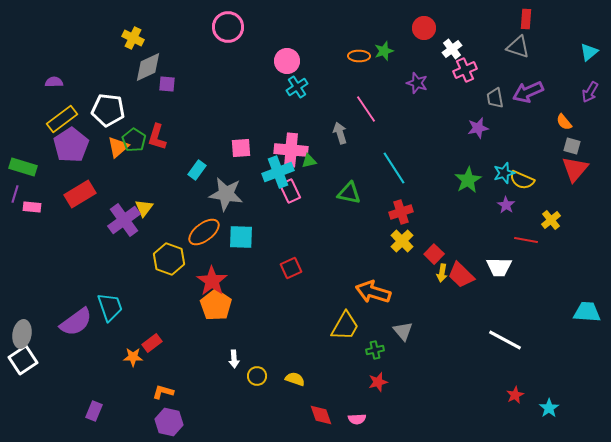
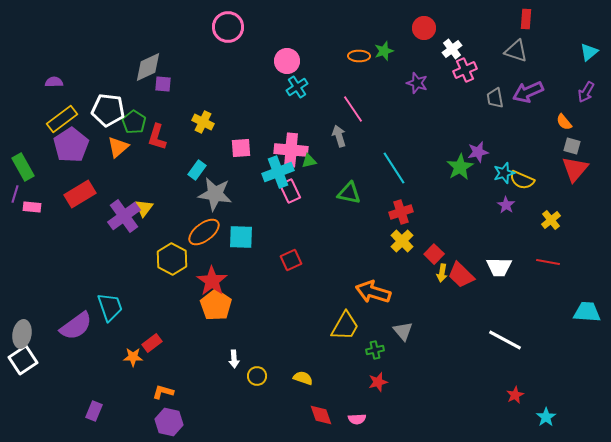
yellow cross at (133, 38): moved 70 px right, 84 px down
gray triangle at (518, 47): moved 2 px left, 4 px down
purple square at (167, 84): moved 4 px left
purple arrow at (590, 92): moved 4 px left
pink line at (366, 109): moved 13 px left
purple star at (478, 128): moved 24 px down
gray arrow at (340, 133): moved 1 px left, 3 px down
green pentagon at (134, 140): moved 18 px up
green rectangle at (23, 167): rotated 44 degrees clockwise
green star at (468, 180): moved 8 px left, 13 px up
gray star at (226, 194): moved 11 px left
purple cross at (124, 220): moved 4 px up
red line at (526, 240): moved 22 px right, 22 px down
yellow hexagon at (169, 259): moved 3 px right; rotated 8 degrees clockwise
red square at (291, 268): moved 8 px up
purple semicircle at (76, 322): moved 4 px down
yellow semicircle at (295, 379): moved 8 px right, 1 px up
cyan star at (549, 408): moved 3 px left, 9 px down
